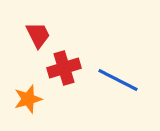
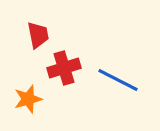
red trapezoid: rotated 16 degrees clockwise
